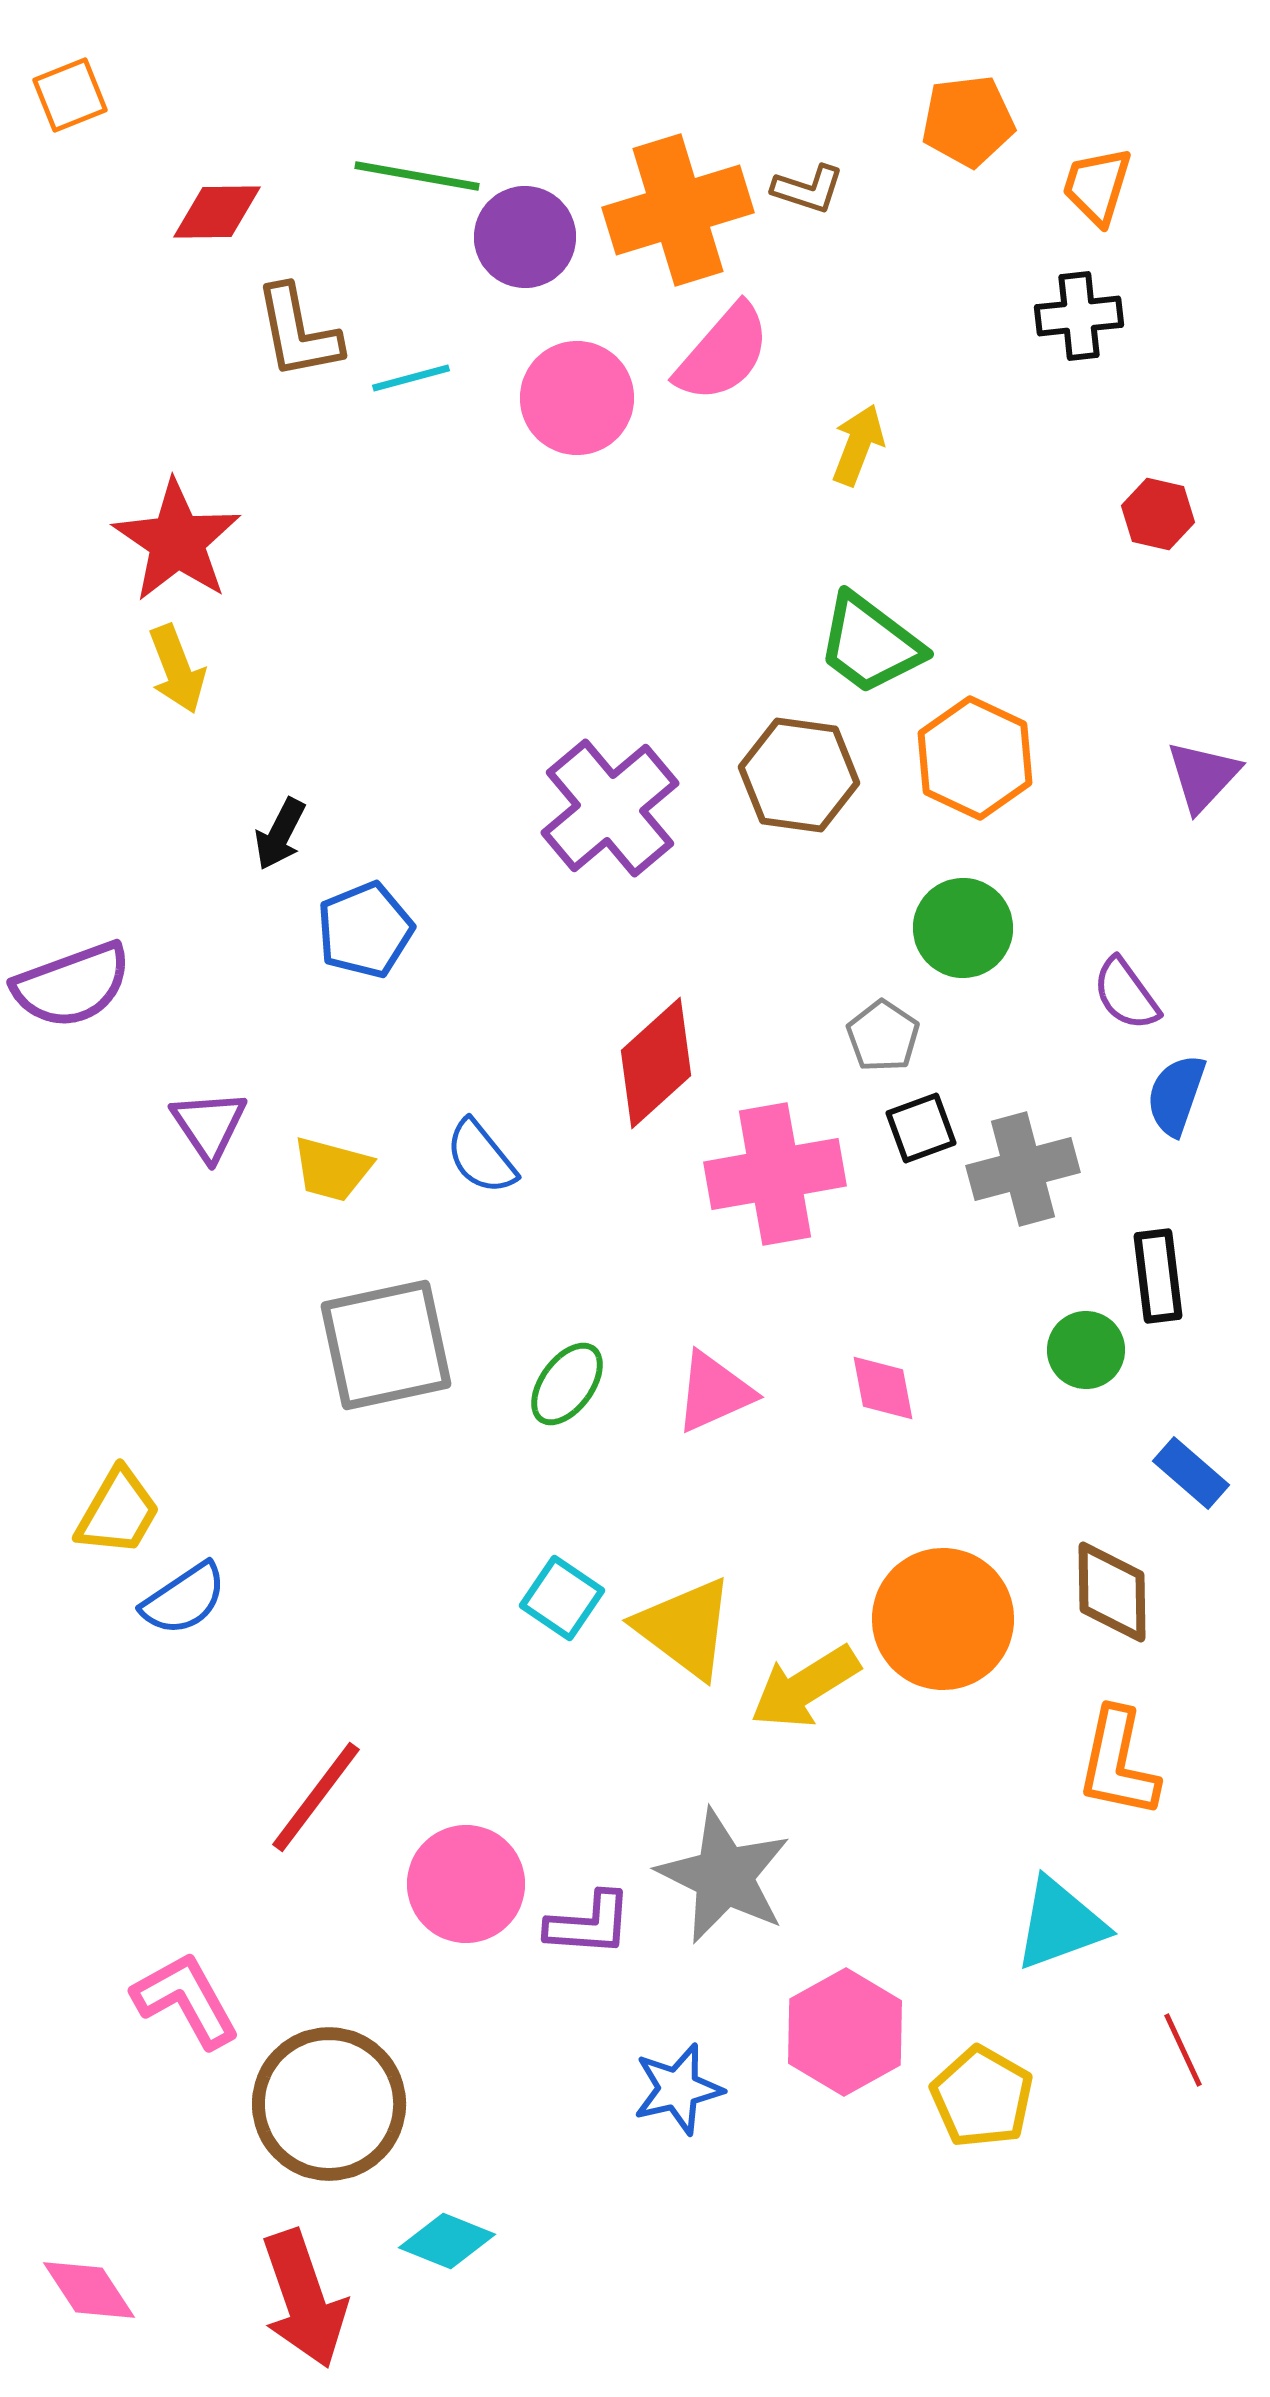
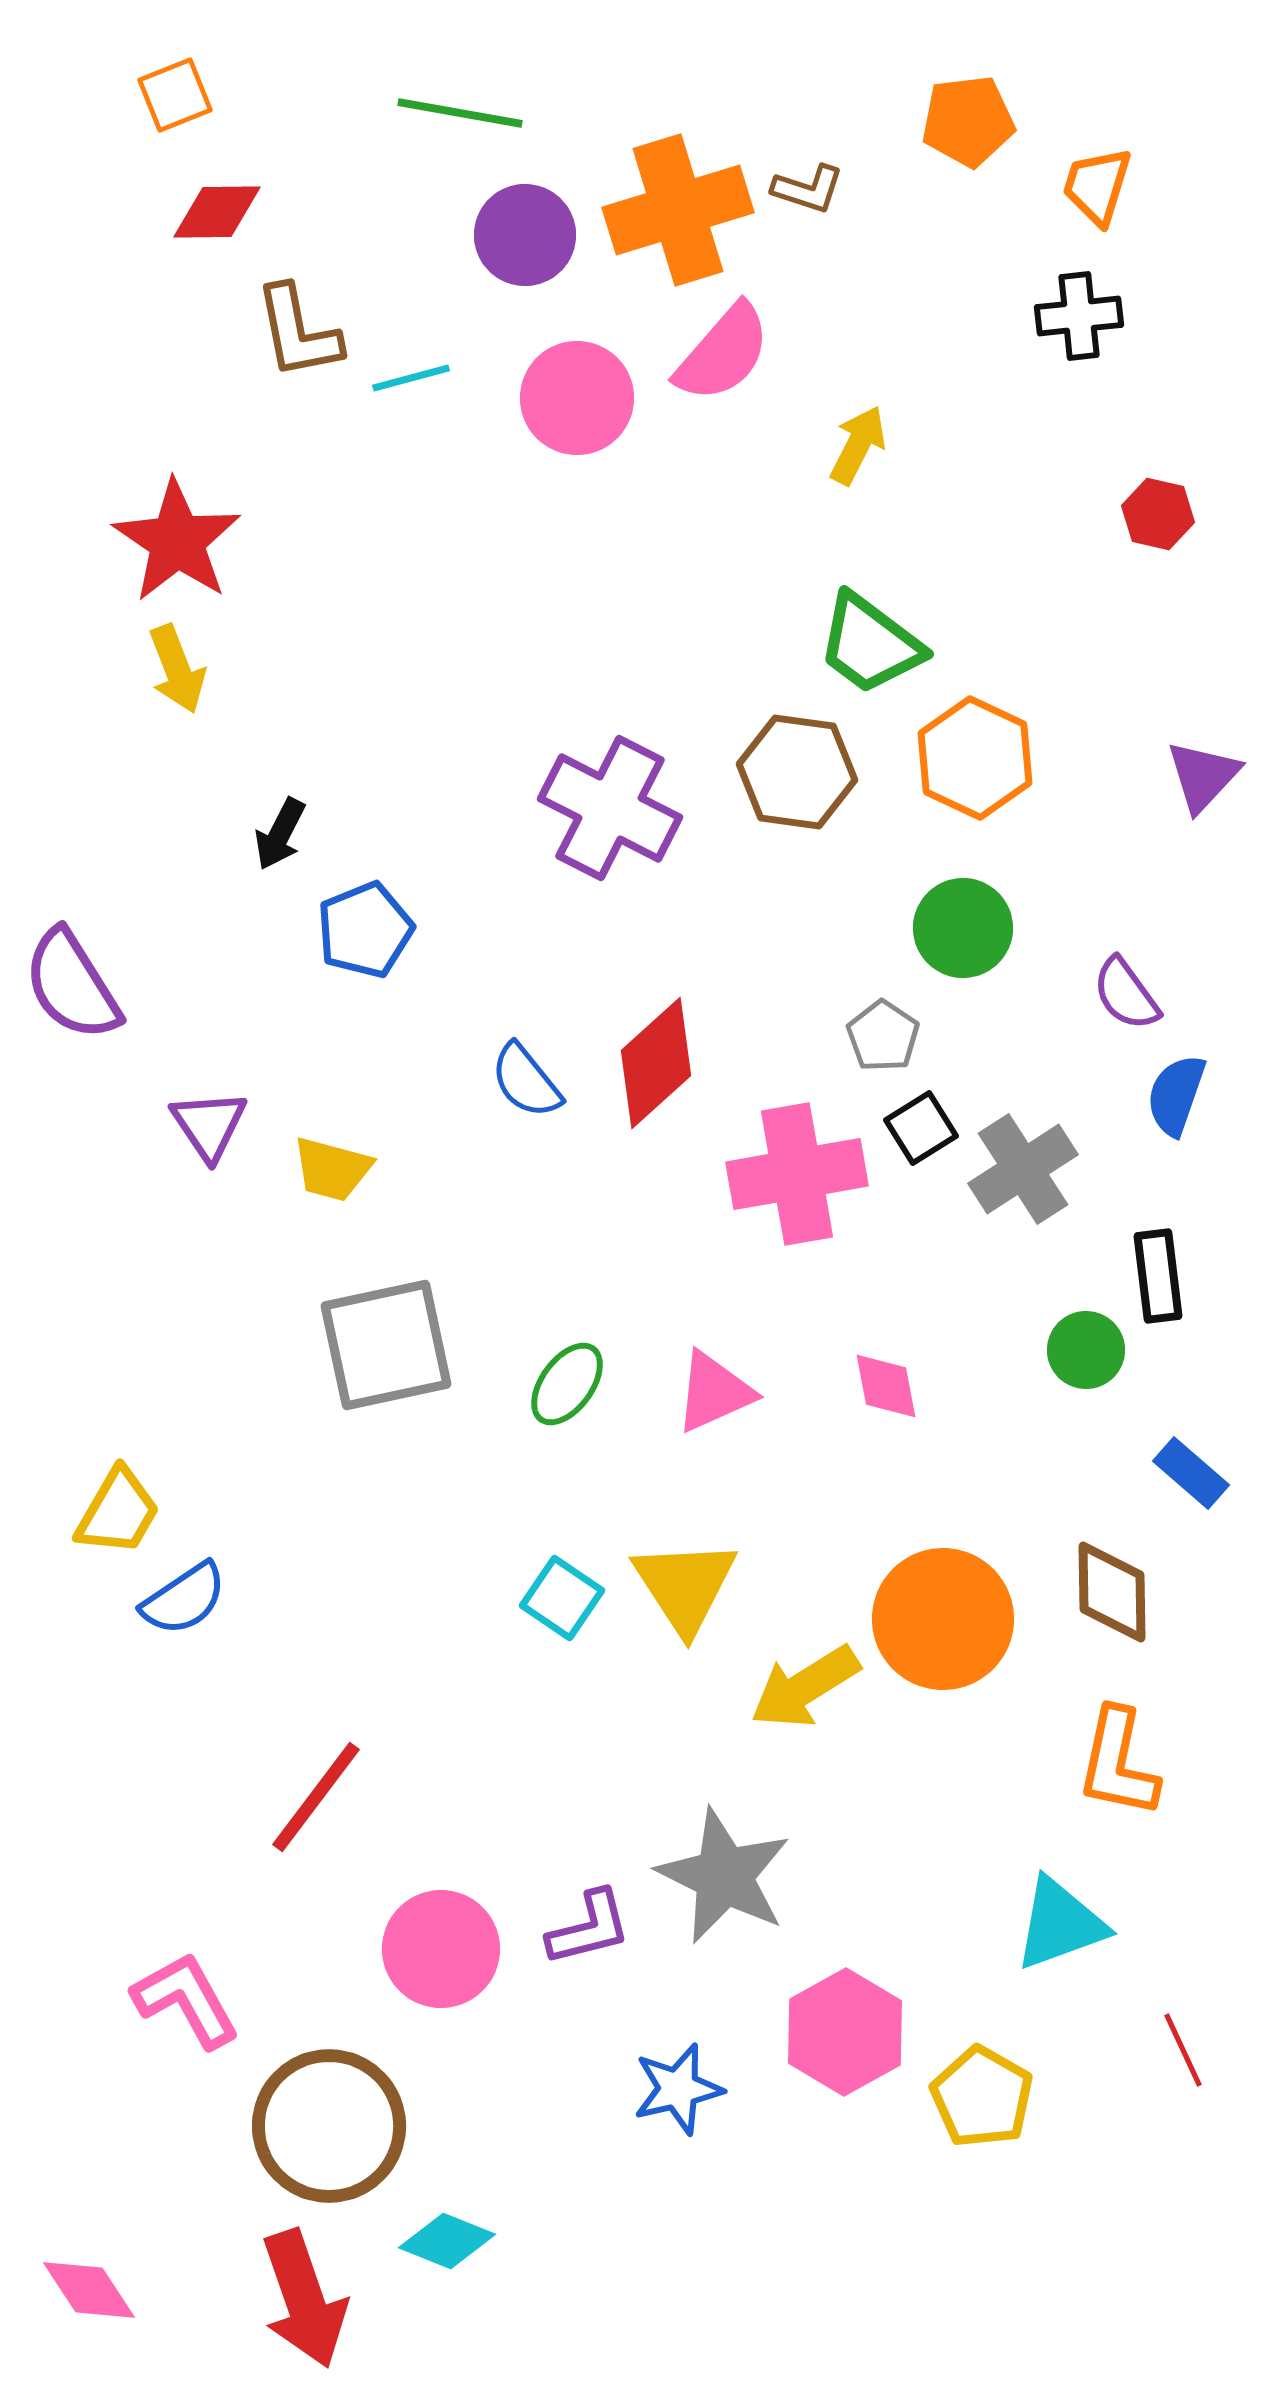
orange square at (70, 95): moved 105 px right
green line at (417, 176): moved 43 px right, 63 px up
purple circle at (525, 237): moved 2 px up
yellow arrow at (858, 445): rotated 6 degrees clockwise
brown hexagon at (799, 775): moved 2 px left, 3 px up
purple cross at (610, 808): rotated 23 degrees counterclockwise
purple semicircle at (72, 985): rotated 78 degrees clockwise
black square at (921, 1128): rotated 12 degrees counterclockwise
blue semicircle at (481, 1157): moved 45 px right, 76 px up
gray cross at (1023, 1169): rotated 18 degrees counterclockwise
pink cross at (775, 1174): moved 22 px right
pink diamond at (883, 1388): moved 3 px right, 2 px up
yellow triangle at (685, 1628): moved 42 px up; rotated 20 degrees clockwise
pink circle at (466, 1884): moved 25 px left, 65 px down
purple L-shape at (589, 1924): moved 4 px down; rotated 18 degrees counterclockwise
brown circle at (329, 2104): moved 22 px down
